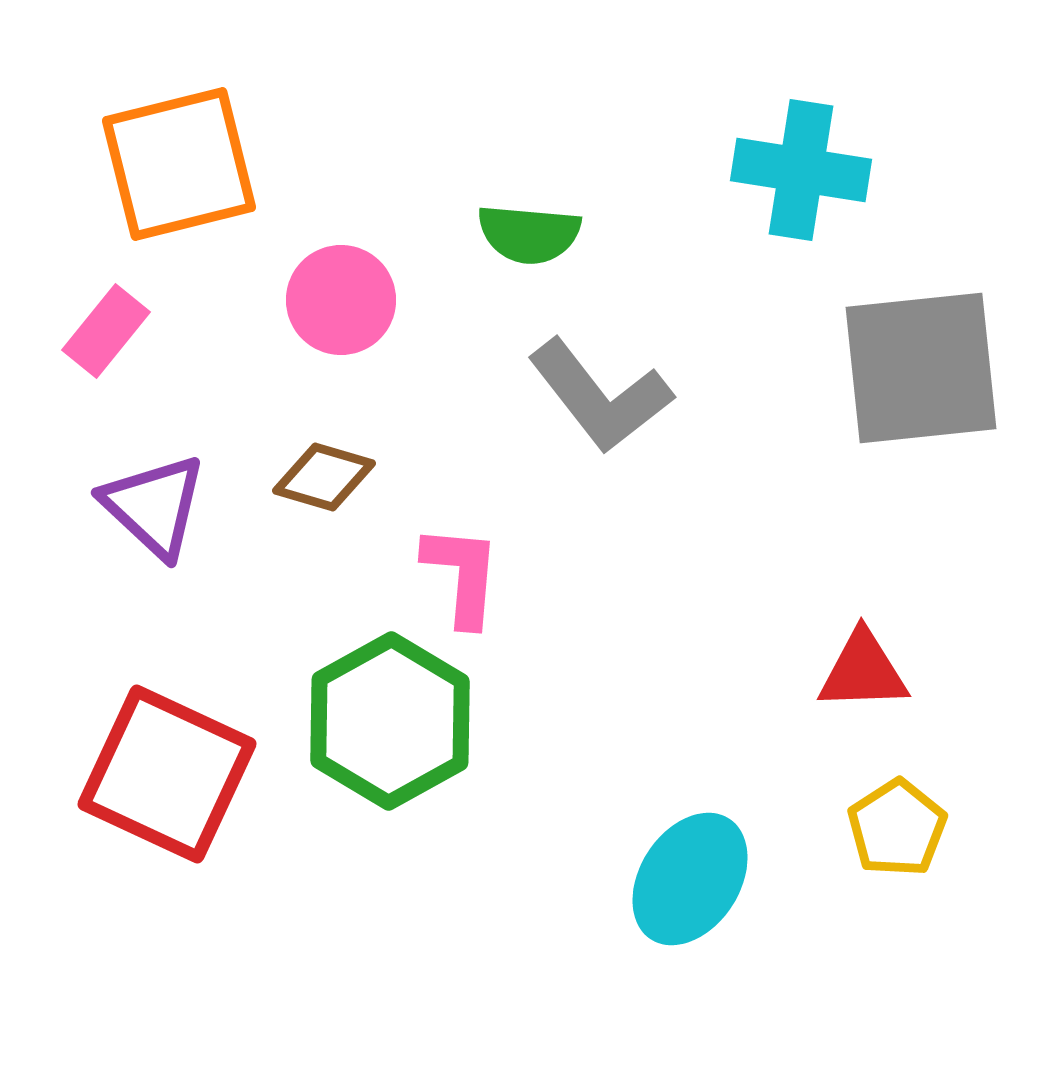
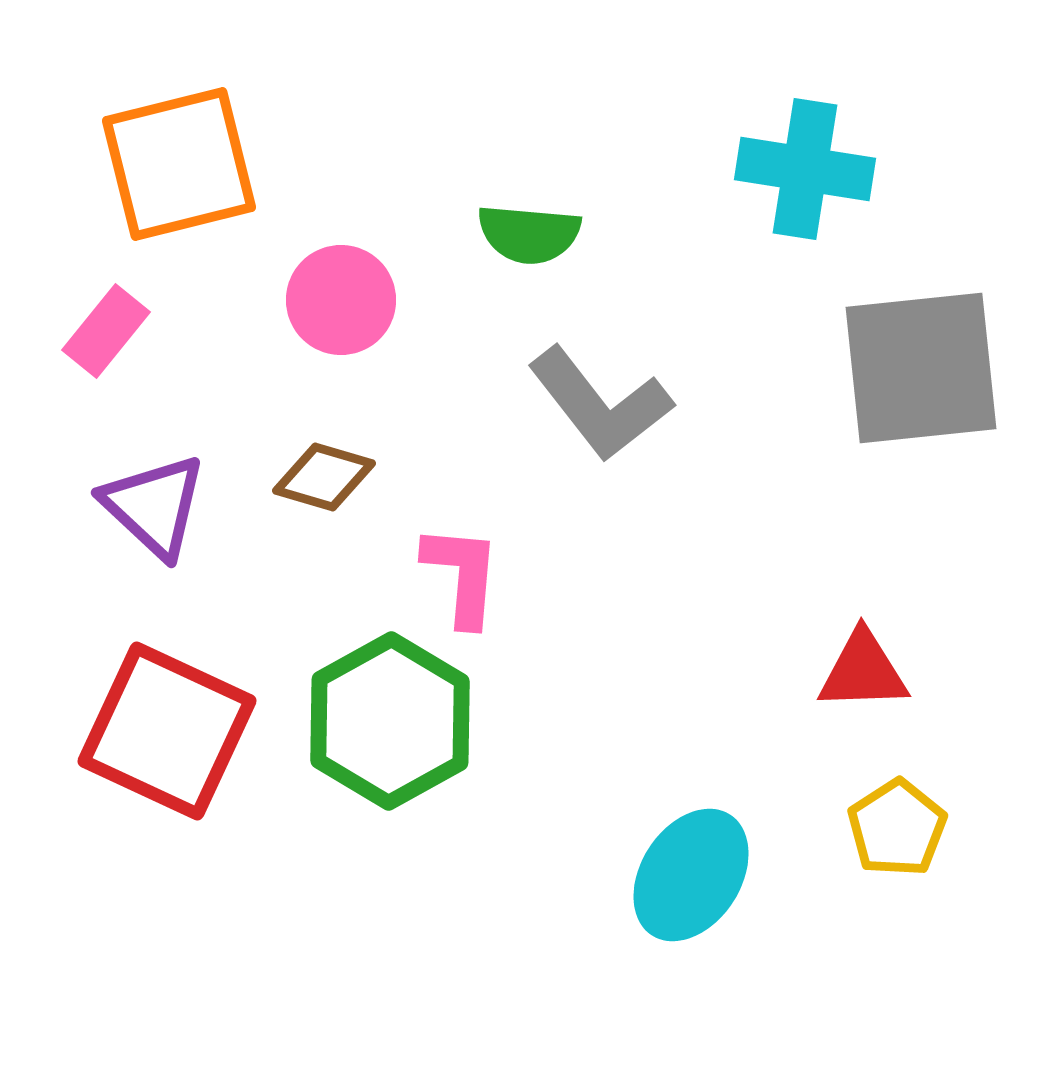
cyan cross: moved 4 px right, 1 px up
gray L-shape: moved 8 px down
red square: moved 43 px up
cyan ellipse: moved 1 px right, 4 px up
